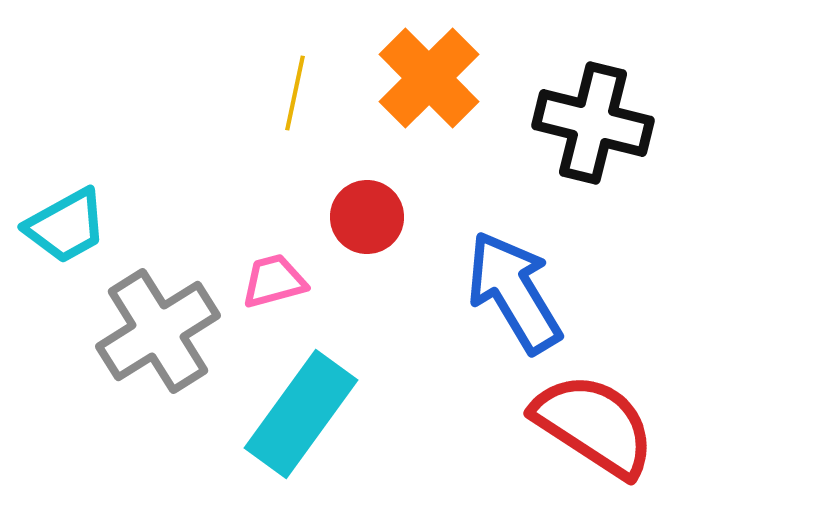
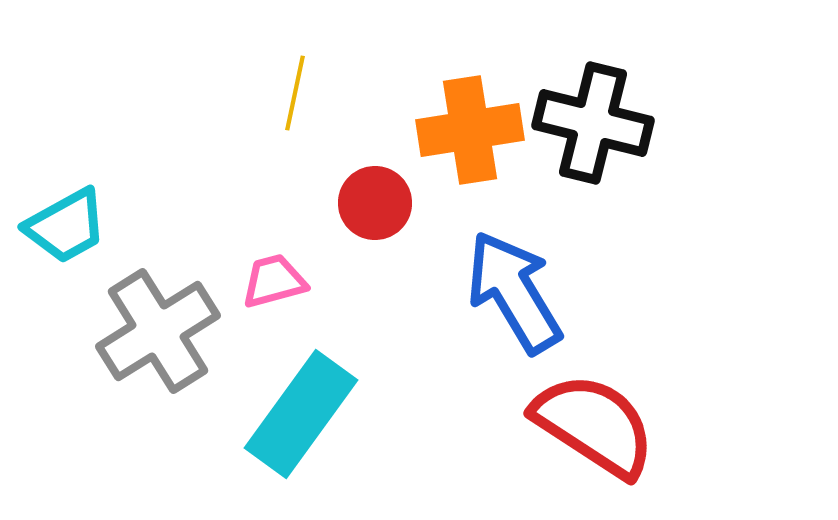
orange cross: moved 41 px right, 52 px down; rotated 36 degrees clockwise
red circle: moved 8 px right, 14 px up
